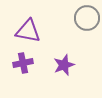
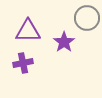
purple triangle: rotated 12 degrees counterclockwise
purple star: moved 23 px up; rotated 15 degrees counterclockwise
